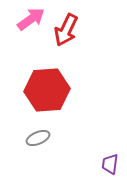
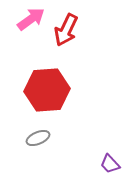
purple trapezoid: rotated 50 degrees counterclockwise
